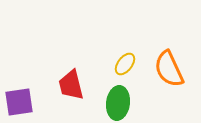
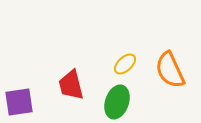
yellow ellipse: rotated 10 degrees clockwise
orange semicircle: moved 1 px right, 1 px down
green ellipse: moved 1 px left, 1 px up; rotated 12 degrees clockwise
